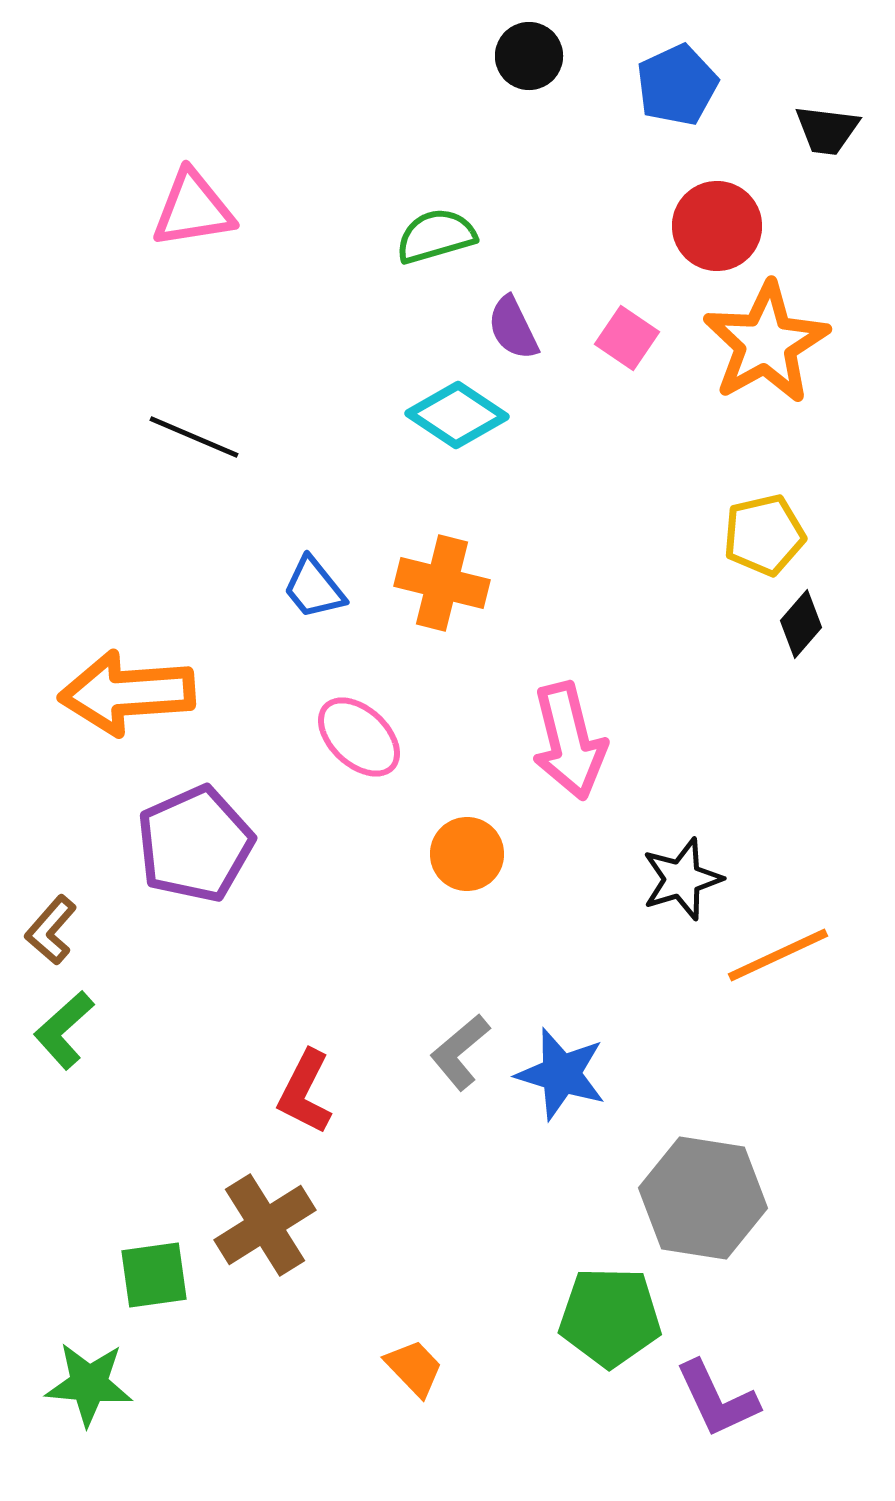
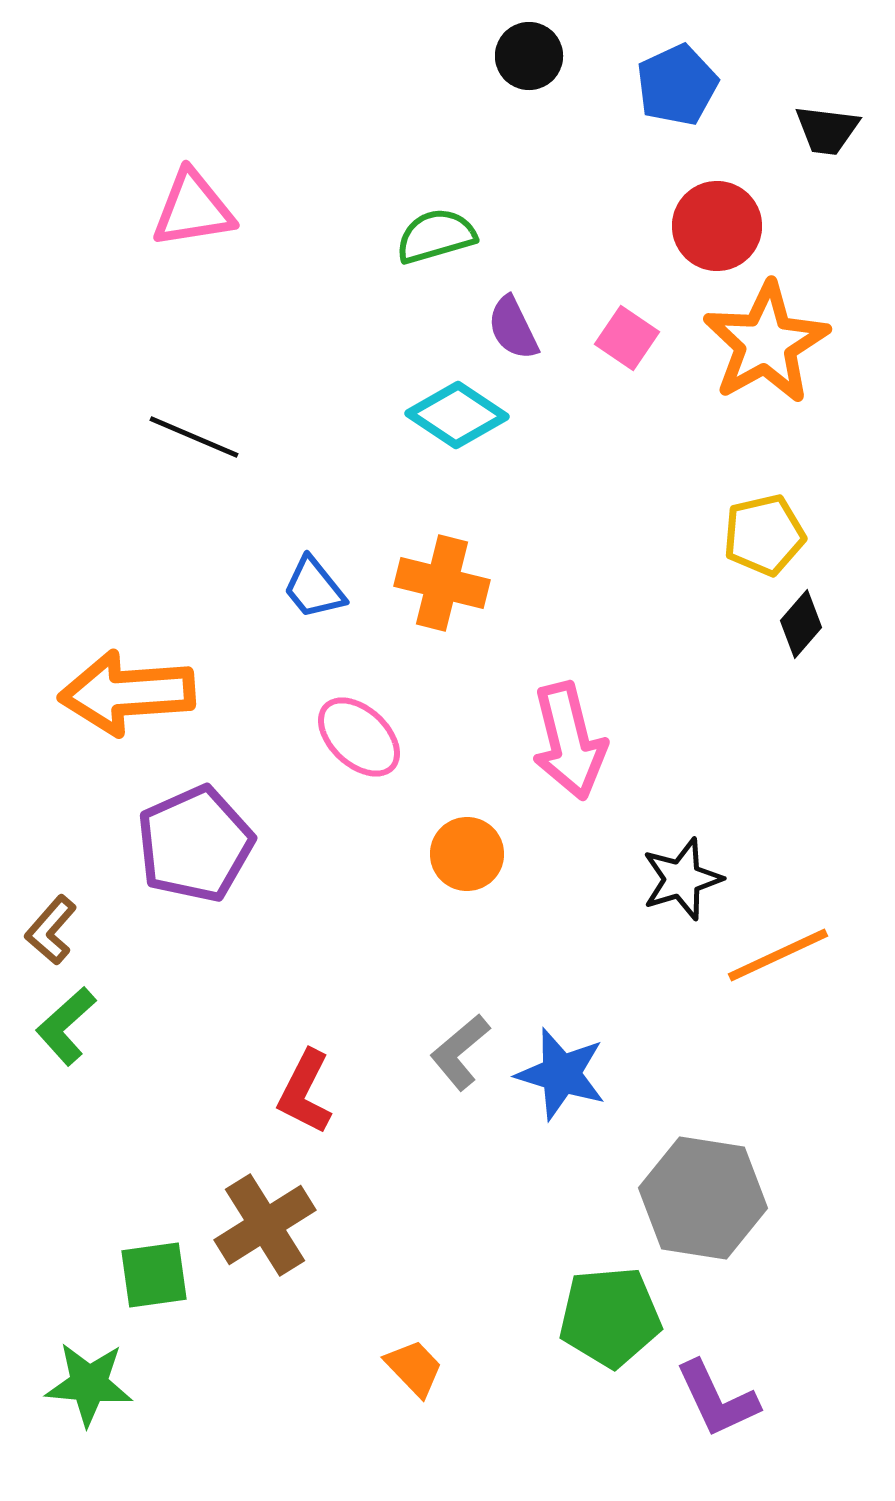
green L-shape: moved 2 px right, 4 px up
green pentagon: rotated 6 degrees counterclockwise
